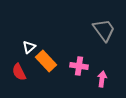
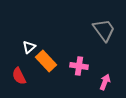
red semicircle: moved 4 px down
pink arrow: moved 3 px right, 3 px down; rotated 14 degrees clockwise
